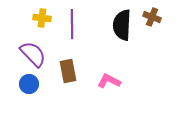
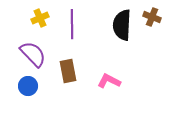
yellow cross: moved 2 px left; rotated 30 degrees counterclockwise
blue circle: moved 1 px left, 2 px down
